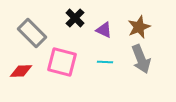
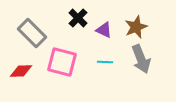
black cross: moved 3 px right
brown star: moved 3 px left
